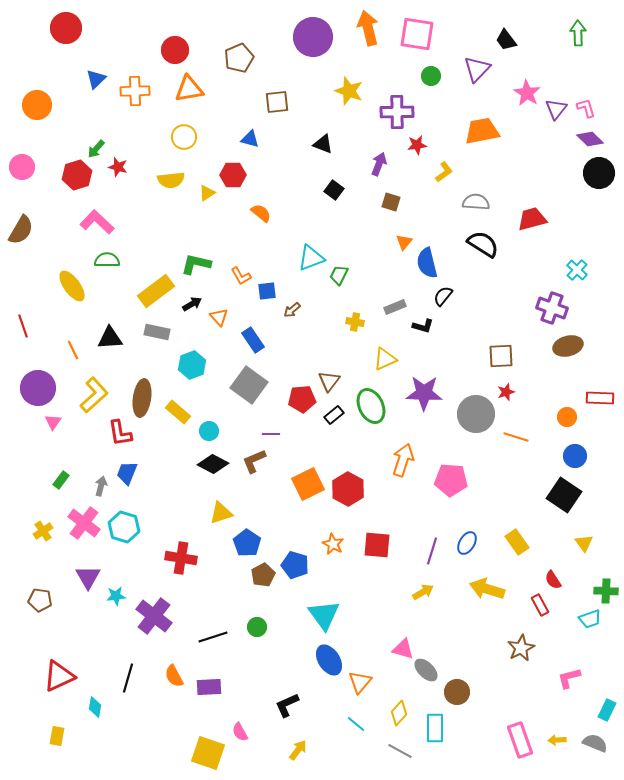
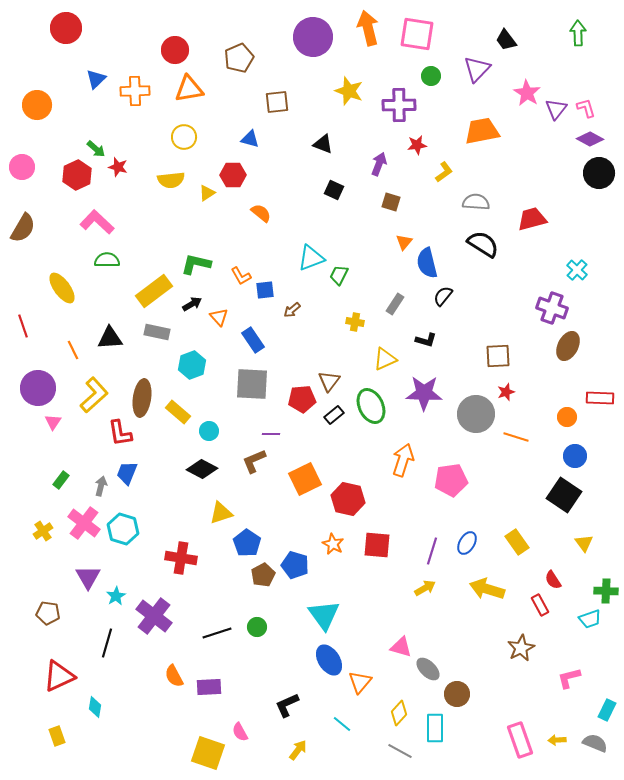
purple cross at (397, 112): moved 2 px right, 7 px up
purple diamond at (590, 139): rotated 16 degrees counterclockwise
green arrow at (96, 149): rotated 90 degrees counterclockwise
red hexagon at (77, 175): rotated 8 degrees counterclockwise
black square at (334, 190): rotated 12 degrees counterclockwise
brown semicircle at (21, 230): moved 2 px right, 2 px up
yellow ellipse at (72, 286): moved 10 px left, 2 px down
yellow rectangle at (156, 291): moved 2 px left
blue square at (267, 291): moved 2 px left, 1 px up
gray rectangle at (395, 307): moved 3 px up; rotated 35 degrees counterclockwise
black L-shape at (423, 326): moved 3 px right, 14 px down
brown ellipse at (568, 346): rotated 48 degrees counterclockwise
brown square at (501, 356): moved 3 px left
gray square at (249, 385): moved 3 px right, 1 px up; rotated 33 degrees counterclockwise
black diamond at (213, 464): moved 11 px left, 5 px down
pink pentagon at (451, 480): rotated 12 degrees counterclockwise
orange square at (308, 484): moved 3 px left, 5 px up
red hexagon at (348, 489): moved 10 px down; rotated 16 degrees counterclockwise
cyan hexagon at (124, 527): moved 1 px left, 2 px down
yellow arrow at (423, 592): moved 2 px right, 4 px up
cyan star at (116, 596): rotated 24 degrees counterclockwise
brown pentagon at (40, 600): moved 8 px right, 13 px down
black line at (213, 637): moved 4 px right, 4 px up
pink triangle at (403, 649): moved 2 px left, 2 px up
gray ellipse at (426, 670): moved 2 px right, 1 px up
black line at (128, 678): moved 21 px left, 35 px up
brown circle at (457, 692): moved 2 px down
cyan line at (356, 724): moved 14 px left
yellow rectangle at (57, 736): rotated 30 degrees counterclockwise
